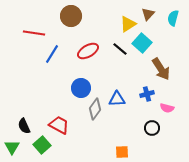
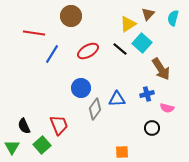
red trapezoid: rotated 40 degrees clockwise
